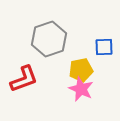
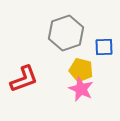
gray hexagon: moved 17 px right, 6 px up
yellow pentagon: rotated 25 degrees clockwise
